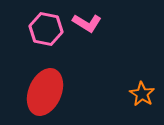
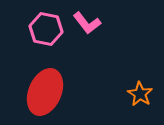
pink L-shape: rotated 20 degrees clockwise
orange star: moved 2 px left
